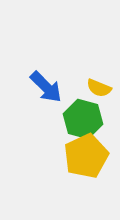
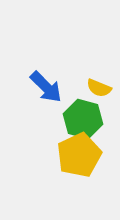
yellow pentagon: moved 7 px left, 1 px up
